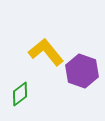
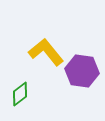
purple hexagon: rotated 12 degrees counterclockwise
